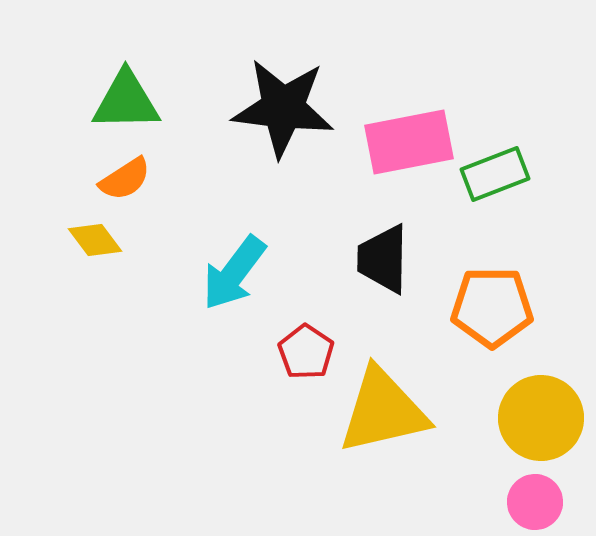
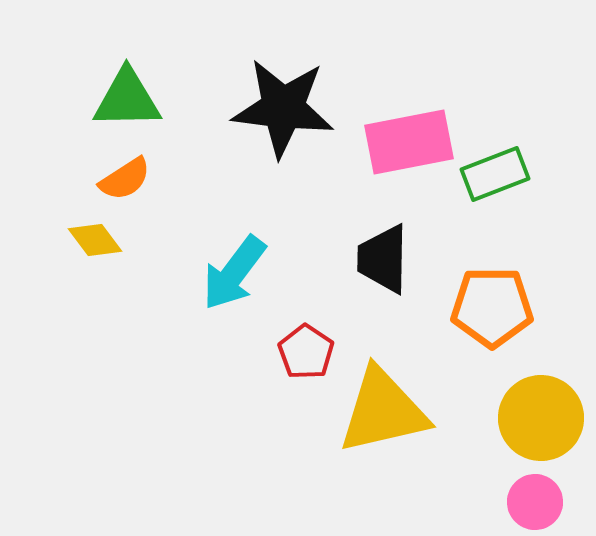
green triangle: moved 1 px right, 2 px up
